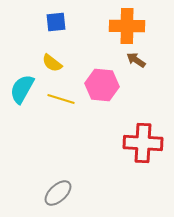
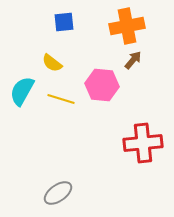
blue square: moved 8 px right
orange cross: rotated 12 degrees counterclockwise
brown arrow: moved 3 px left; rotated 96 degrees clockwise
cyan semicircle: moved 2 px down
red cross: rotated 9 degrees counterclockwise
gray ellipse: rotated 8 degrees clockwise
